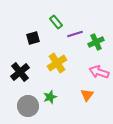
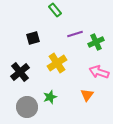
green rectangle: moved 1 px left, 12 px up
gray circle: moved 1 px left, 1 px down
